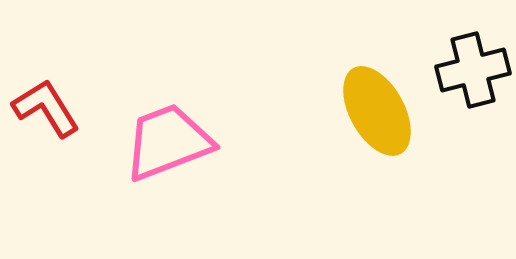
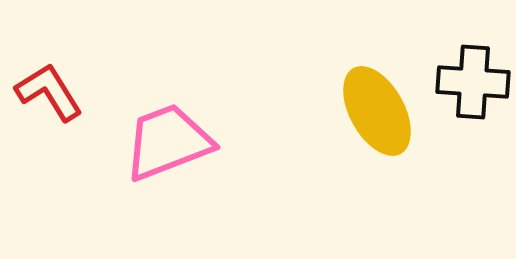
black cross: moved 12 px down; rotated 18 degrees clockwise
red L-shape: moved 3 px right, 16 px up
